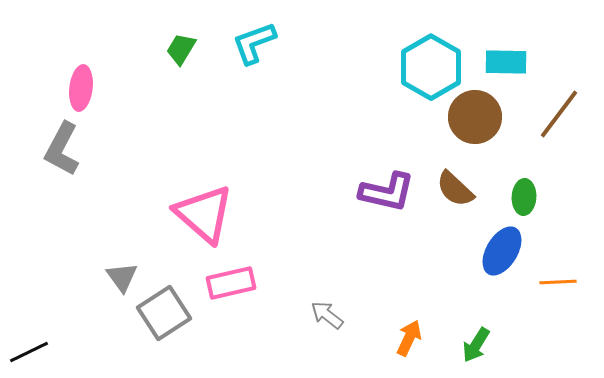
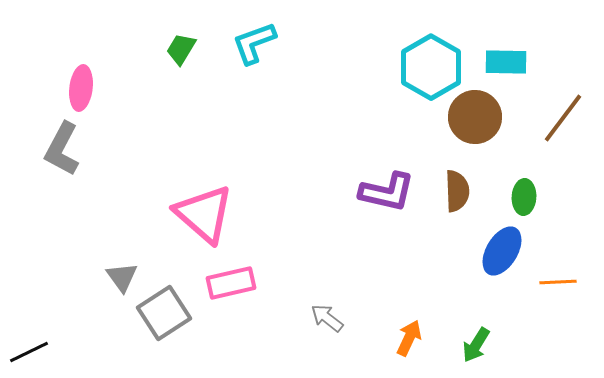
brown line: moved 4 px right, 4 px down
brown semicircle: moved 2 px right, 2 px down; rotated 135 degrees counterclockwise
gray arrow: moved 3 px down
